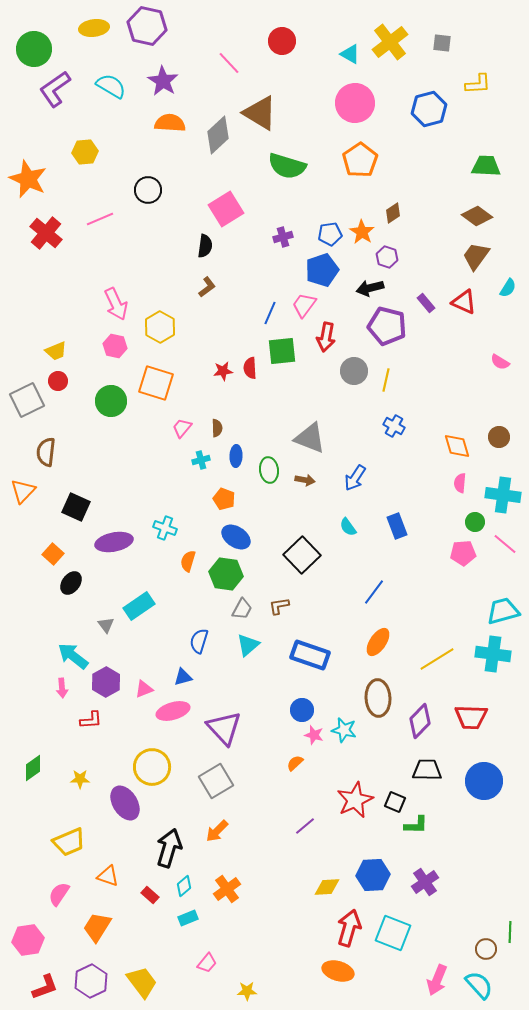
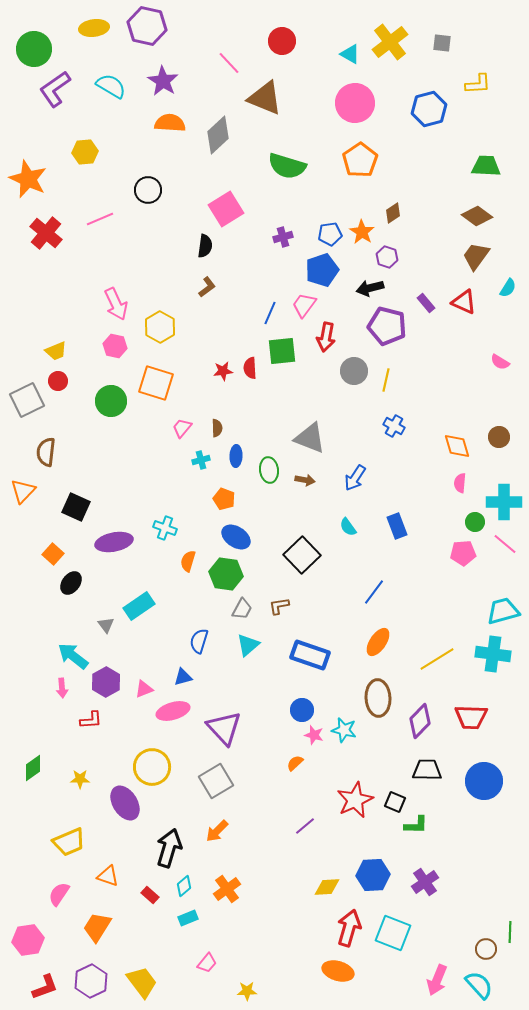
brown triangle at (260, 113): moved 5 px right, 15 px up; rotated 9 degrees counterclockwise
cyan cross at (503, 495): moved 1 px right, 7 px down; rotated 8 degrees counterclockwise
